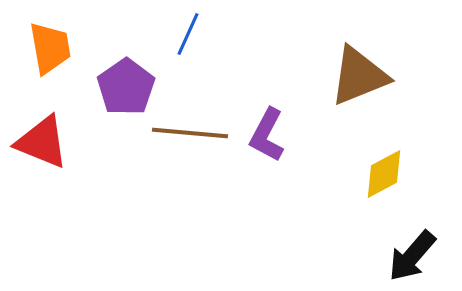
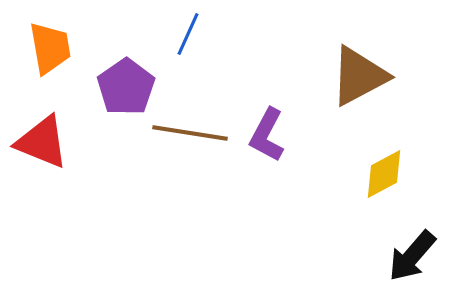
brown triangle: rotated 6 degrees counterclockwise
brown line: rotated 4 degrees clockwise
